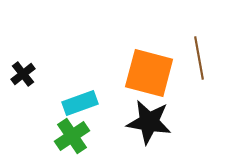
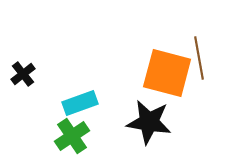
orange square: moved 18 px right
